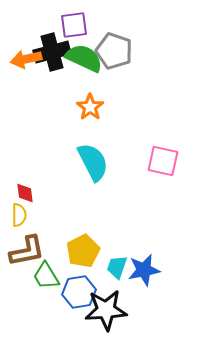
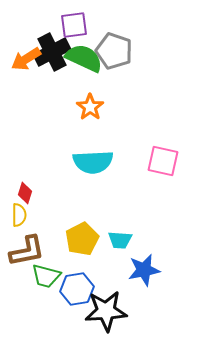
black cross: rotated 12 degrees counterclockwise
orange arrow: rotated 20 degrees counterclockwise
cyan semicircle: rotated 114 degrees clockwise
red diamond: rotated 25 degrees clockwise
yellow pentagon: moved 1 px left, 12 px up
cyan trapezoid: moved 3 px right, 27 px up; rotated 105 degrees counterclockwise
green trapezoid: rotated 44 degrees counterclockwise
blue hexagon: moved 2 px left, 3 px up
black star: moved 1 px down
